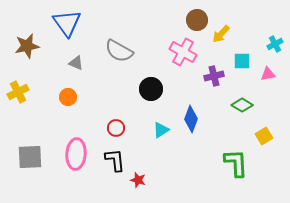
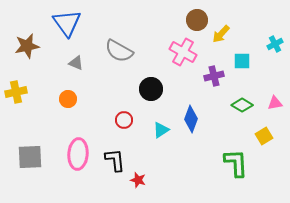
pink triangle: moved 7 px right, 29 px down
yellow cross: moved 2 px left; rotated 15 degrees clockwise
orange circle: moved 2 px down
red circle: moved 8 px right, 8 px up
pink ellipse: moved 2 px right
